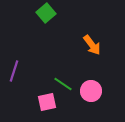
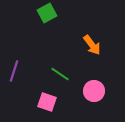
green square: moved 1 px right; rotated 12 degrees clockwise
green line: moved 3 px left, 10 px up
pink circle: moved 3 px right
pink square: rotated 30 degrees clockwise
